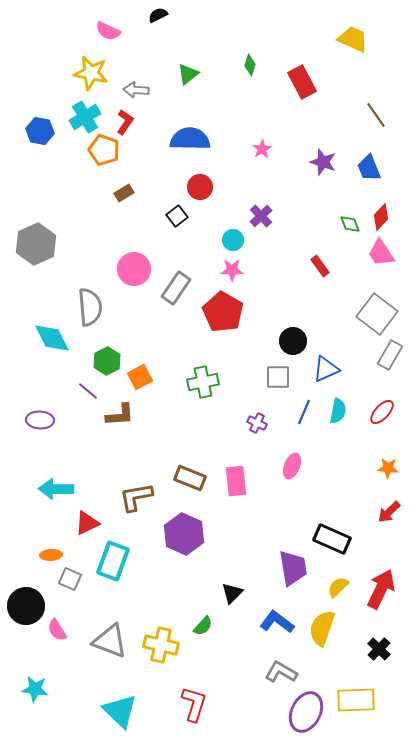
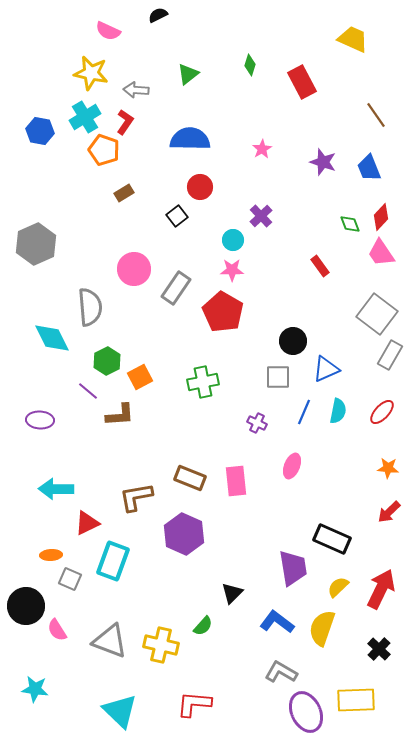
red L-shape at (194, 704): rotated 102 degrees counterclockwise
purple ellipse at (306, 712): rotated 51 degrees counterclockwise
